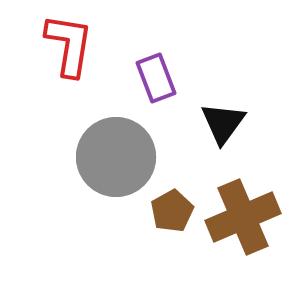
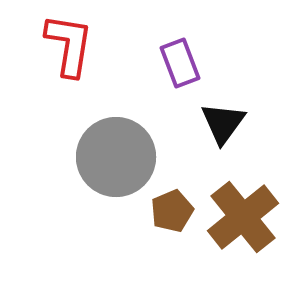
purple rectangle: moved 24 px right, 15 px up
brown pentagon: rotated 6 degrees clockwise
brown cross: rotated 16 degrees counterclockwise
